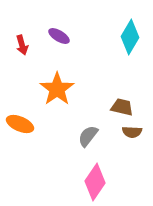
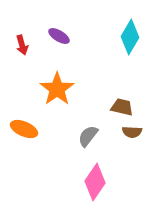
orange ellipse: moved 4 px right, 5 px down
